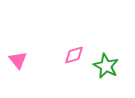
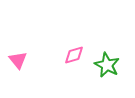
green star: moved 1 px right, 1 px up
